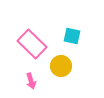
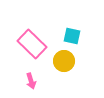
yellow circle: moved 3 px right, 5 px up
